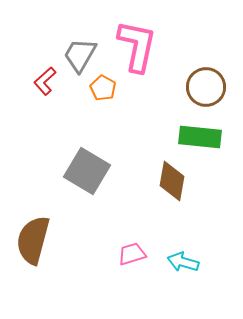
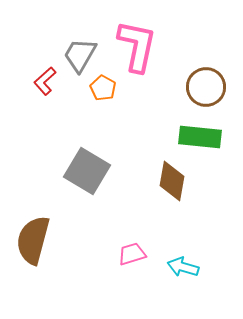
cyan arrow: moved 5 px down
